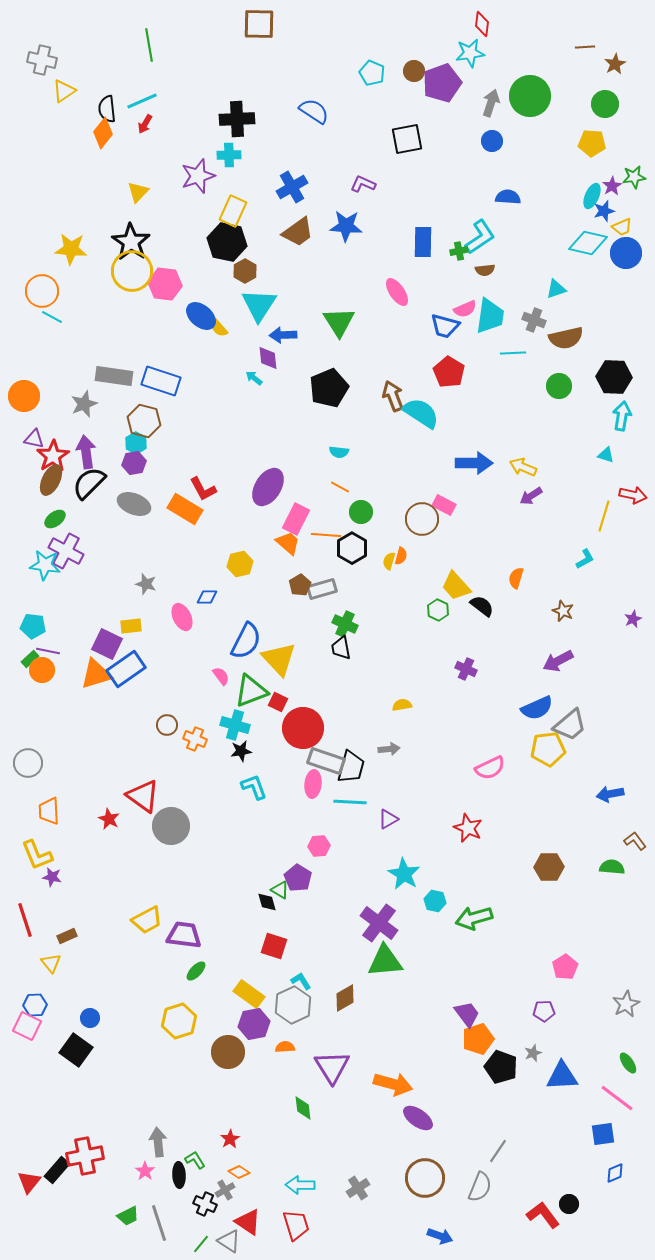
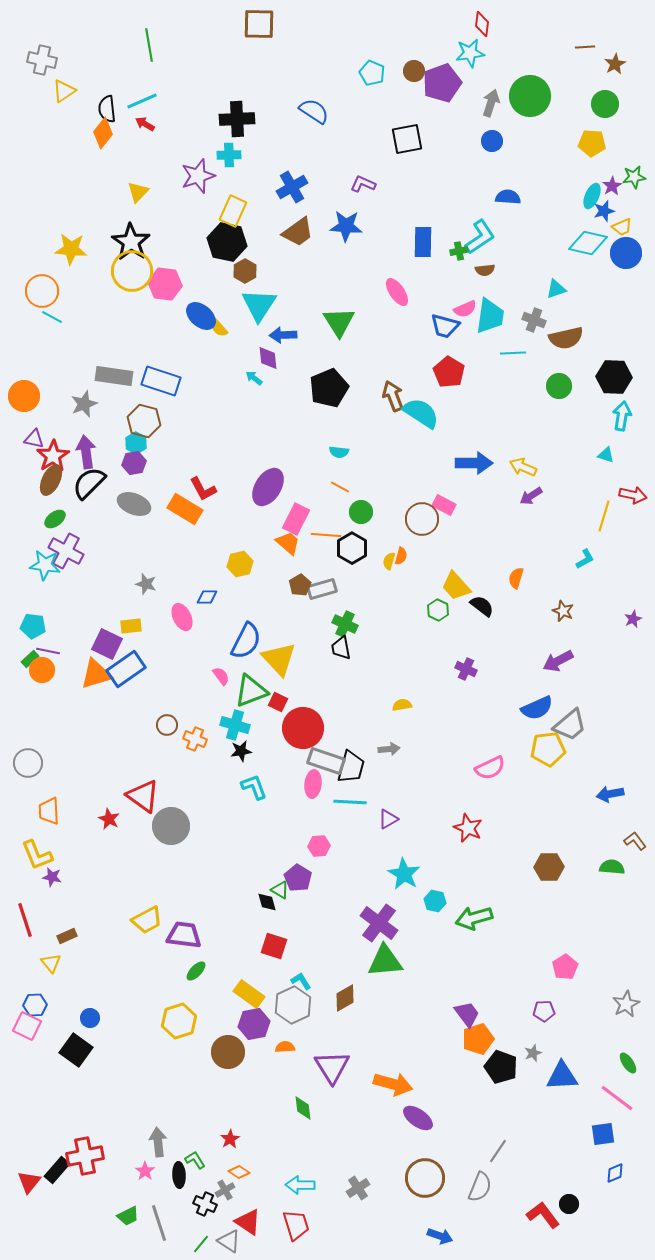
red arrow at (145, 124): rotated 90 degrees clockwise
